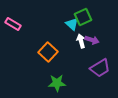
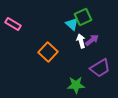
purple arrow: rotated 56 degrees counterclockwise
green star: moved 19 px right, 2 px down
